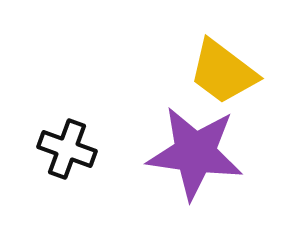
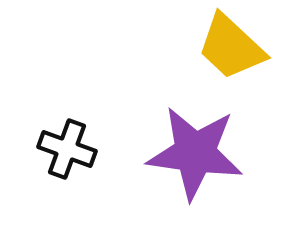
yellow trapezoid: moved 8 px right, 25 px up; rotated 6 degrees clockwise
